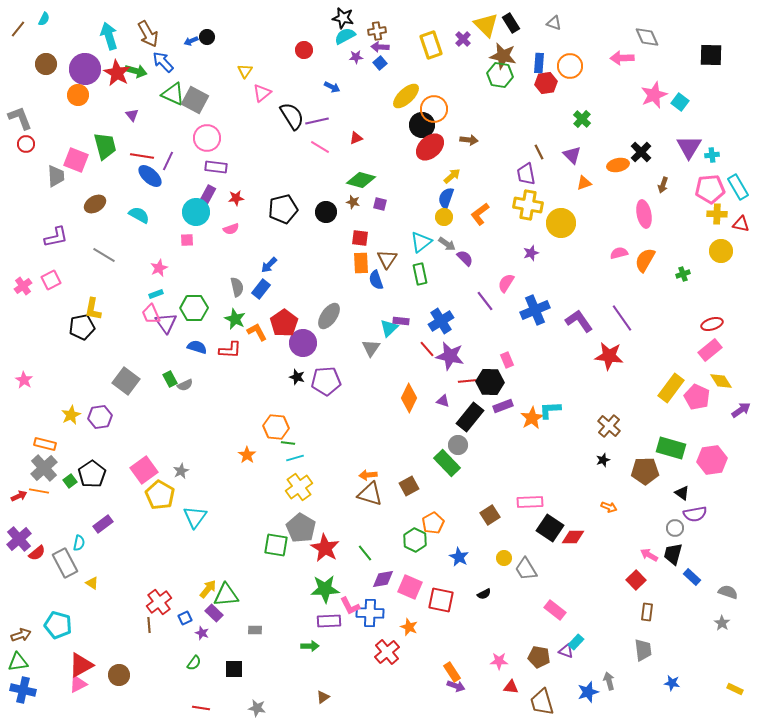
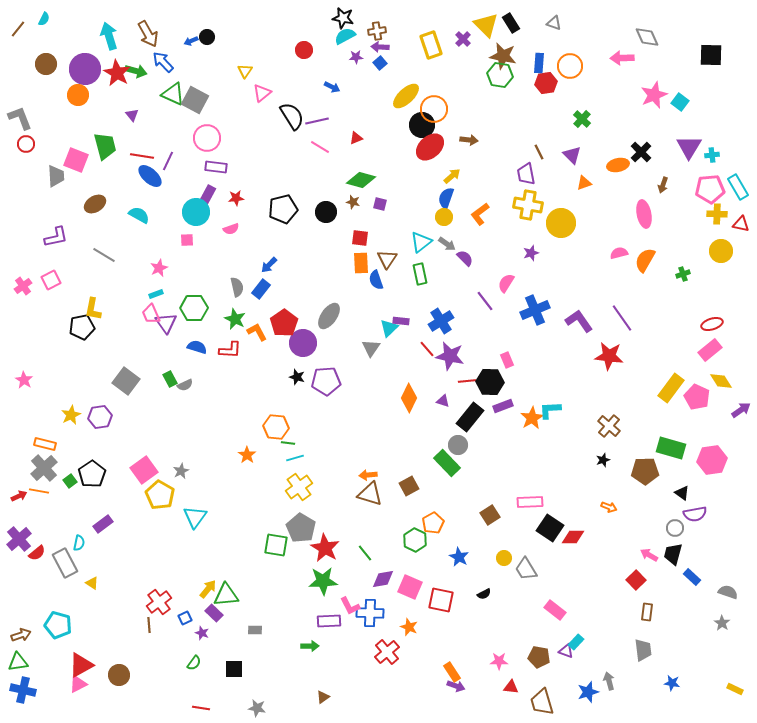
green star at (325, 589): moved 2 px left, 8 px up
